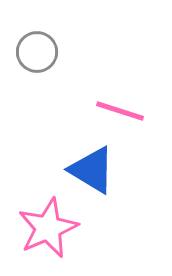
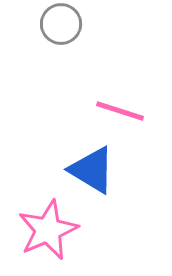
gray circle: moved 24 px right, 28 px up
pink star: moved 2 px down
